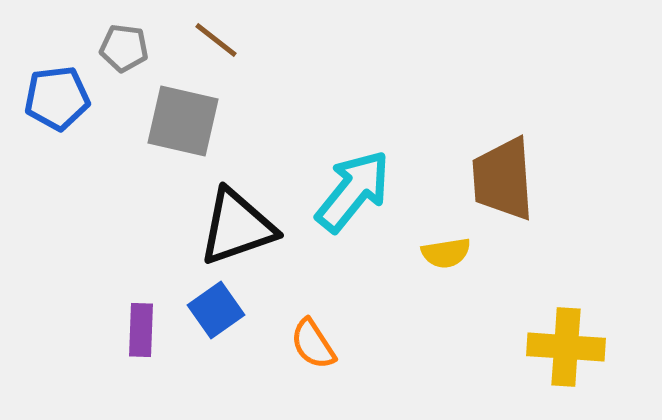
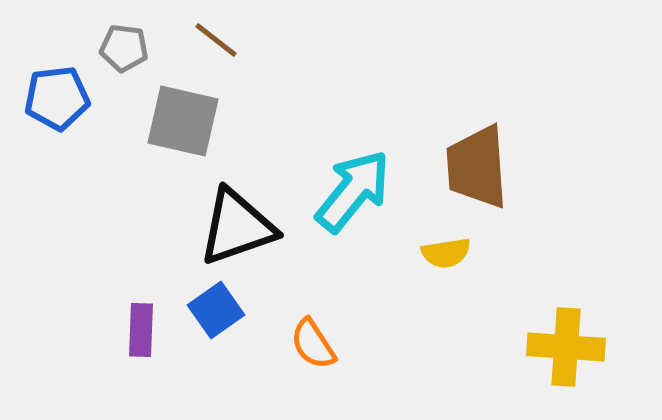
brown trapezoid: moved 26 px left, 12 px up
